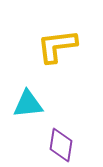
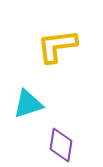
cyan triangle: rotated 12 degrees counterclockwise
